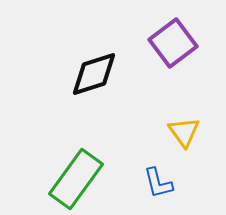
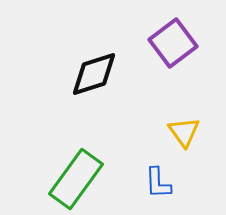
blue L-shape: rotated 12 degrees clockwise
